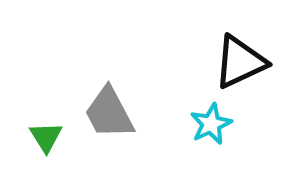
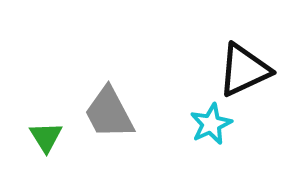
black triangle: moved 4 px right, 8 px down
